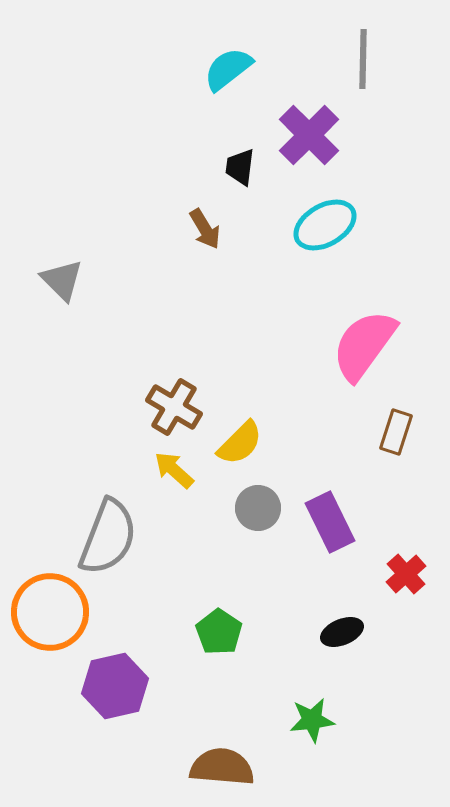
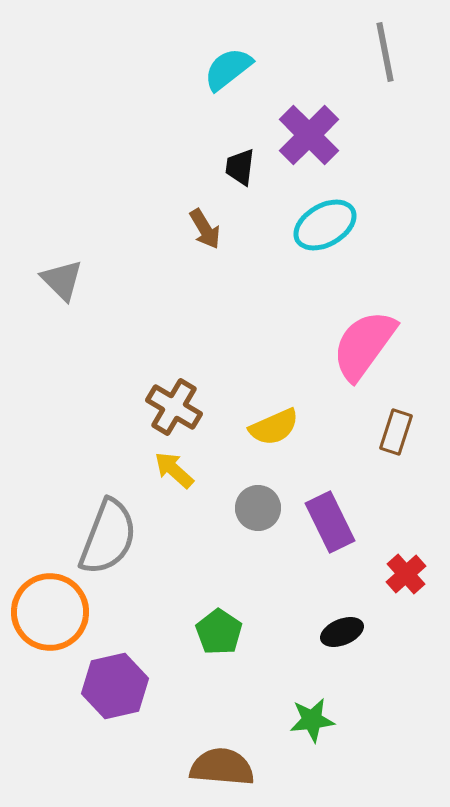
gray line: moved 22 px right, 7 px up; rotated 12 degrees counterclockwise
yellow semicircle: moved 34 px right, 16 px up; rotated 21 degrees clockwise
